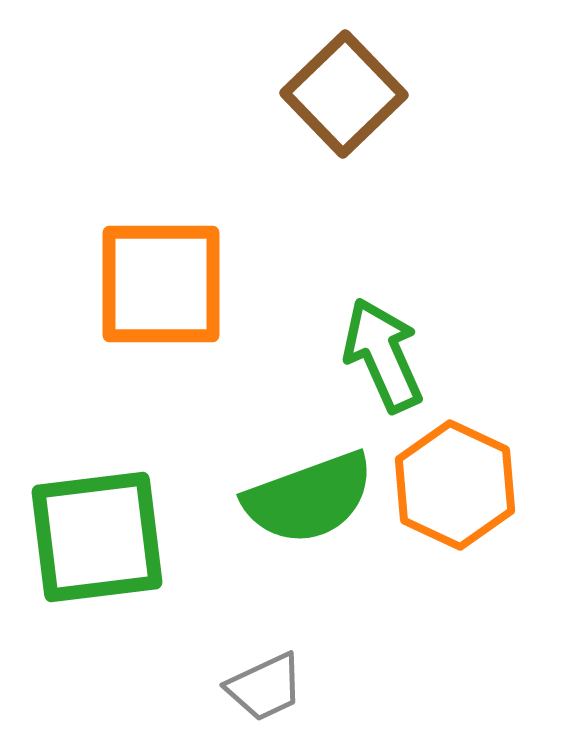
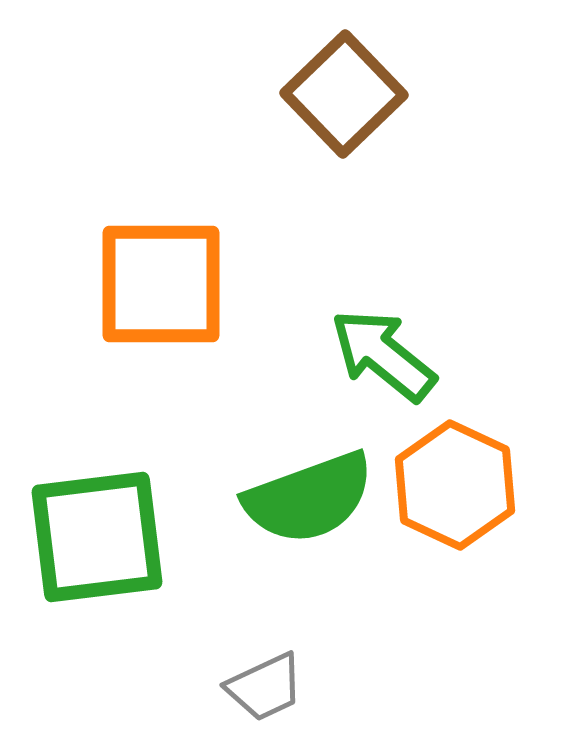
green arrow: rotated 27 degrees counterclockwise
